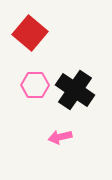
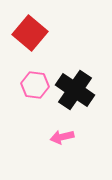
pink hexagon: rotated 8 degrees clockwise
pink arrow: moved 2 px right
